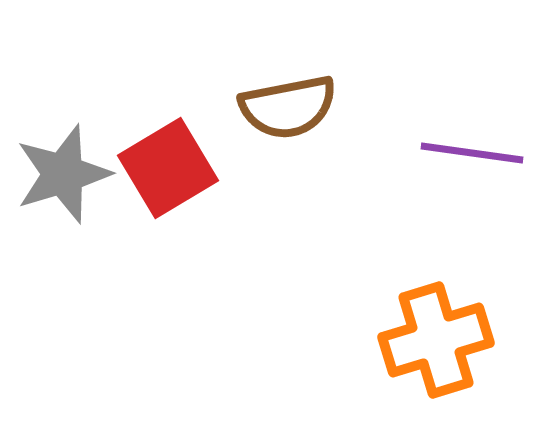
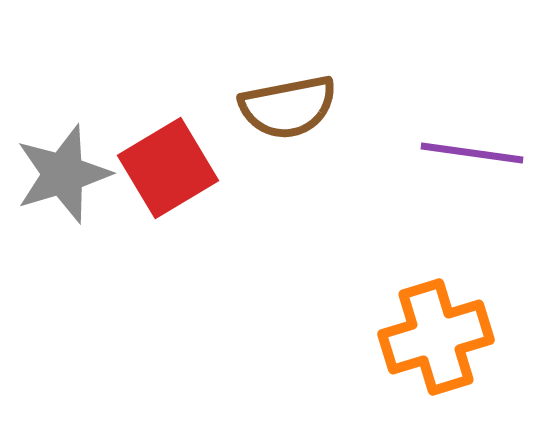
orange cross: moved 3 px up
